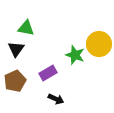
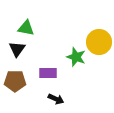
yellow circle: moved 2 px up
black triangle: moved 1 px right
green star: moved 1 px right, 2 px down
purple rectangle: rotated 30 degrees clockwise
brown pentagon: rotated 25 degrees clockwise
